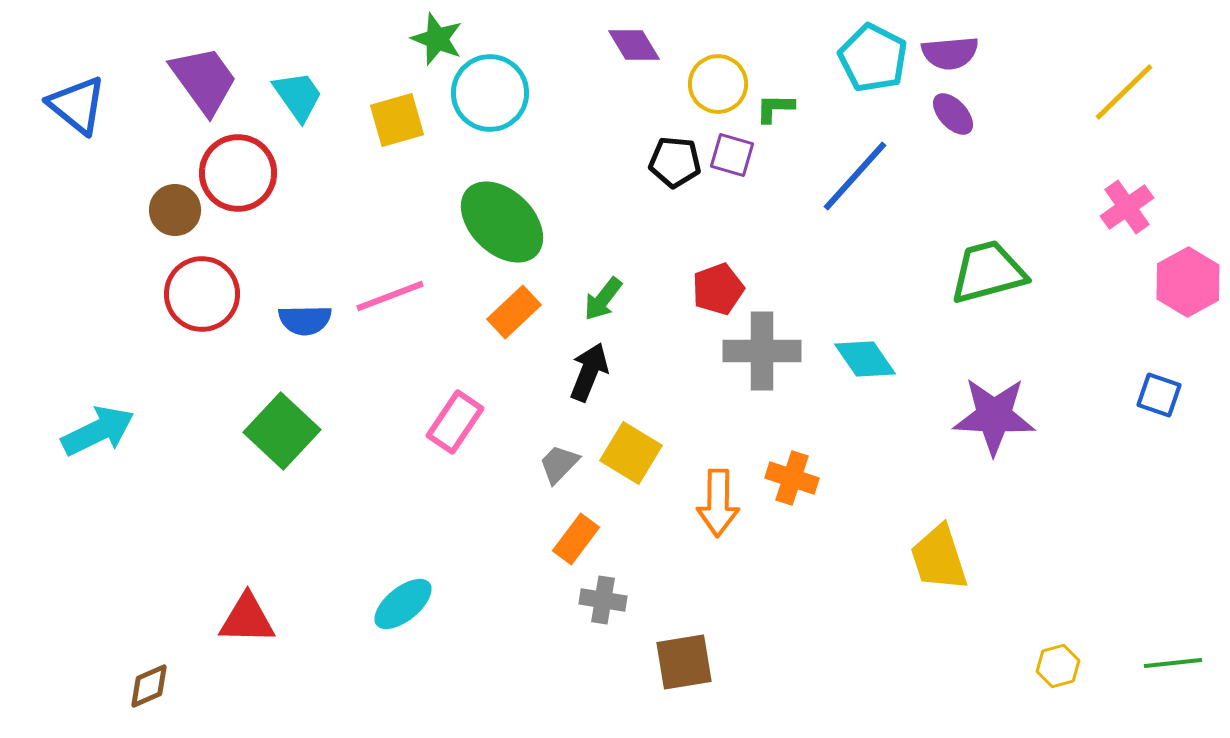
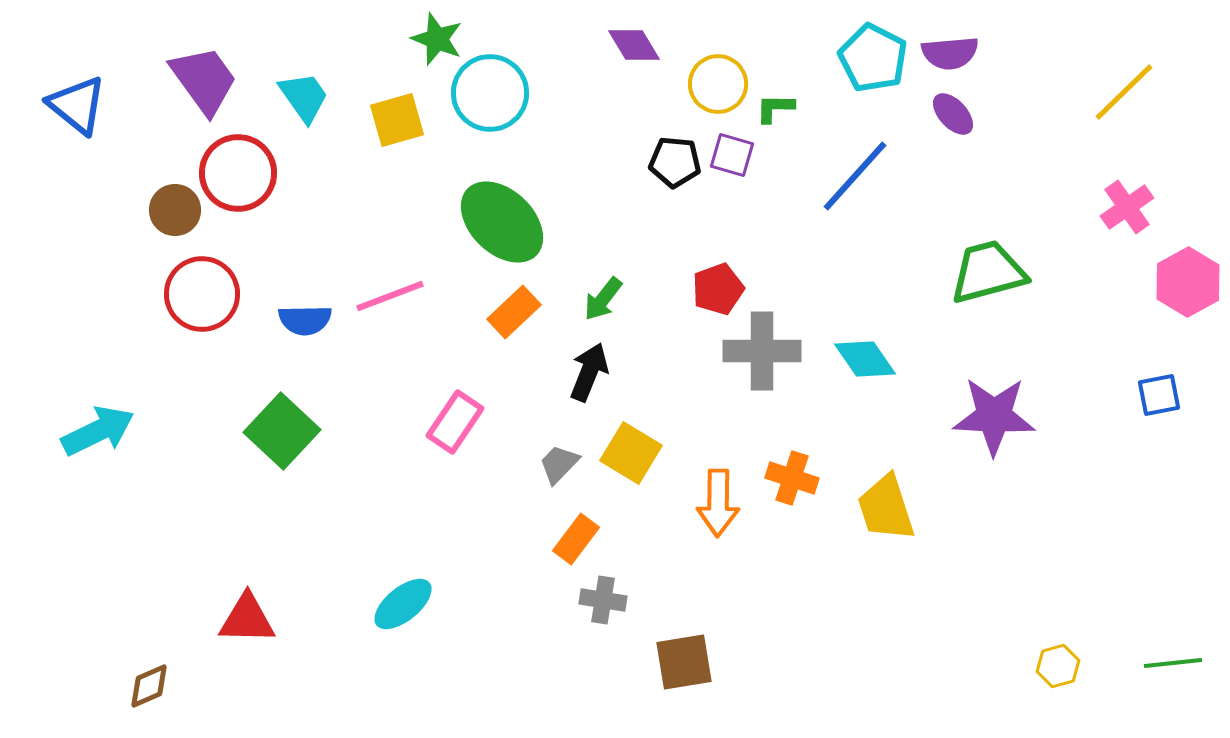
cyan trapezoid at (298, 96): moved 6 px right, 1 px down
blue square at (1159, 395): rotated 30 degrees counterclockwise
yellow trapezoid at (939, 558): moved 53 px left, 50 px up
